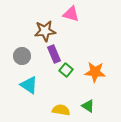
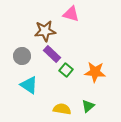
purple rectangle: moved 2 px left; rotated 24 degrees counterclockwise
green triangle: rotated 48 degrees clockwise
yellow semicircle: moved 1 px right, 1 px up
